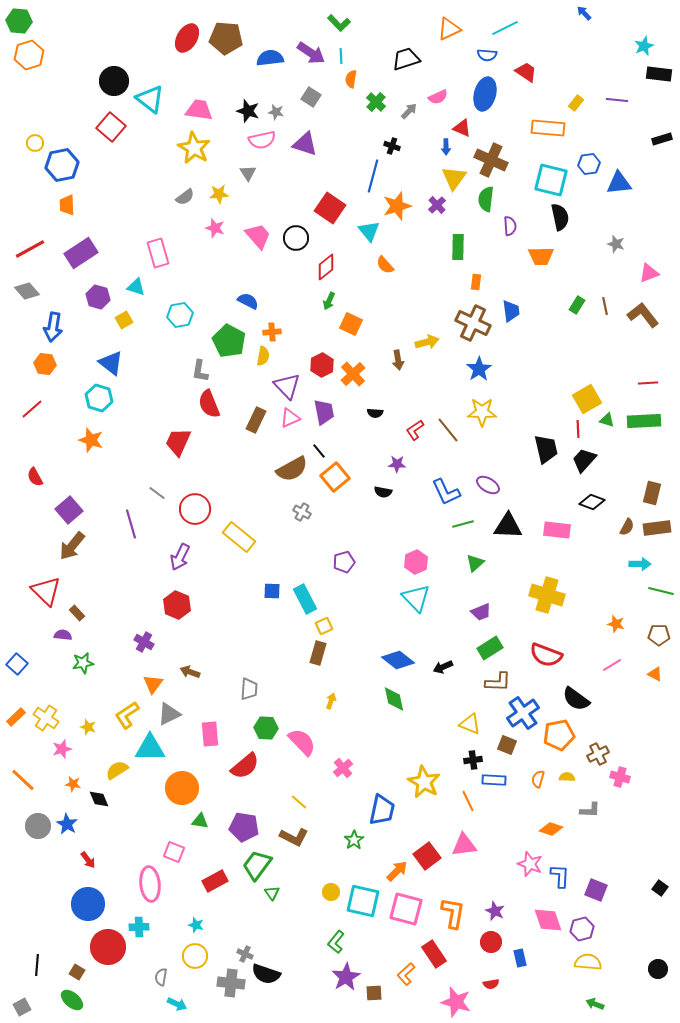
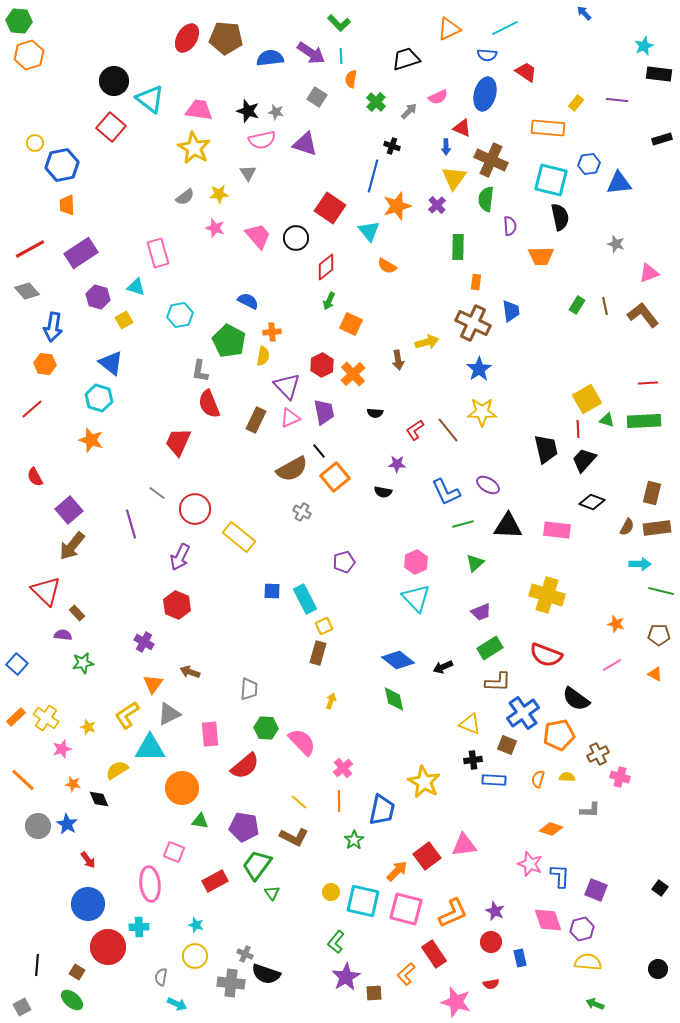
gray square at (311, 97): moved 6 px right
orange semicircle at (385, 265): moved 2 px right, 1 px down; rotated 18 degrees counterclockwise
orange line at (468, 801): moved 129 px left; rotated 25 degrees clockwise
orange L-shape at (453, 913): rotated 56 degrees clockwise
